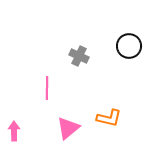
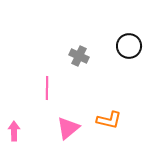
orange L-shape: moved 2 px down
